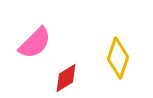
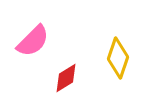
pink semicircle: moved 2 px left, 2 px up
